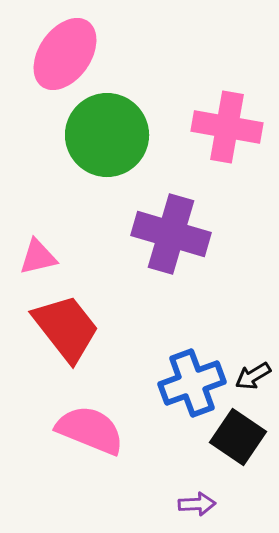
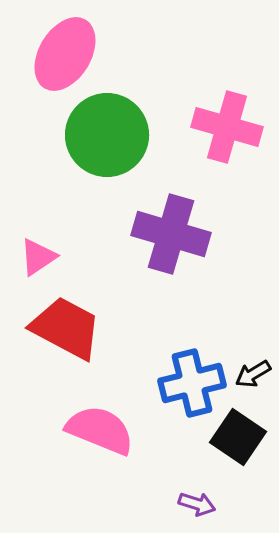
pink ellipse: rotated 4 degrees counterclockwise
pink cross: rotated 6 degrees clockwise
pink triangle: rotated 21 degrees counterclockwise
red trapezoid: rotated 24 degrees counterclockwise
black arrow: moved 2 px up
blue cross: rotated 6 degrees clockwise
pink semicircle: moved 10 px right
purple arrow: rotated 21 degrees clockwise
